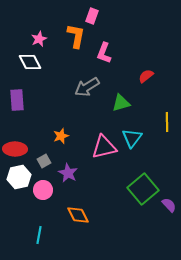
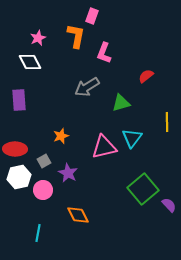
pink star: moved 1 px left, 1 px up
purple rectangle: moved 2 px right
cyan line: moved 1 px left, 2 px up
